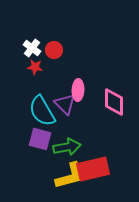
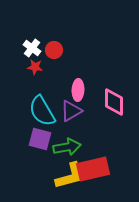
purple triangle: moved 6 px right, 7 px down; rotated 45 degrees clockwise
